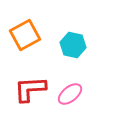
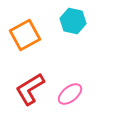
cyan hexagon: moved 24 px up
red L-shape: rotated 28 degrees counterclockwise
